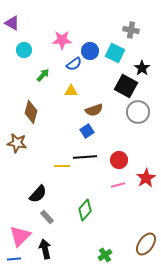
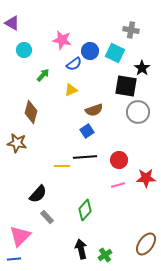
pink star: rotated 12 degrees clockwise
black square: rotated 20 degrees counterclockwise
yellow triangle: moved 1 px up; rotated 24 degrees counterclockwise
red star: rotated 30 degrees clockwise
black arrow: moved 36 px right
